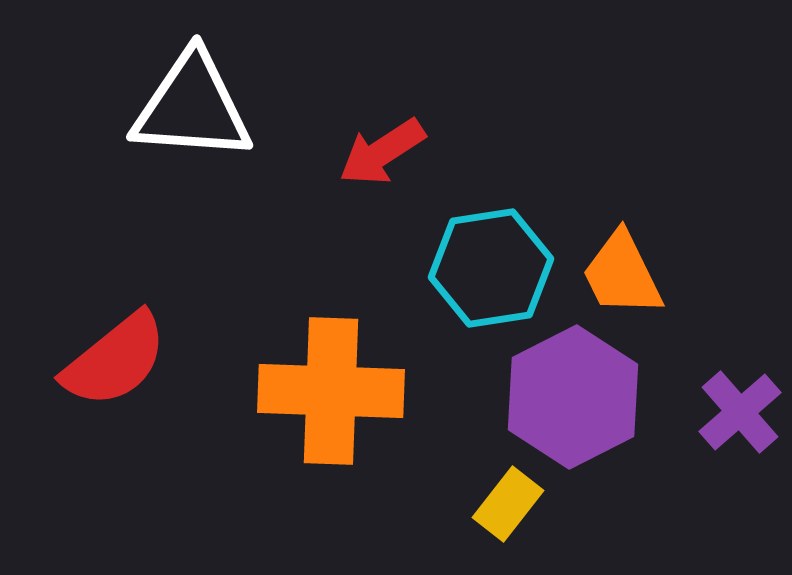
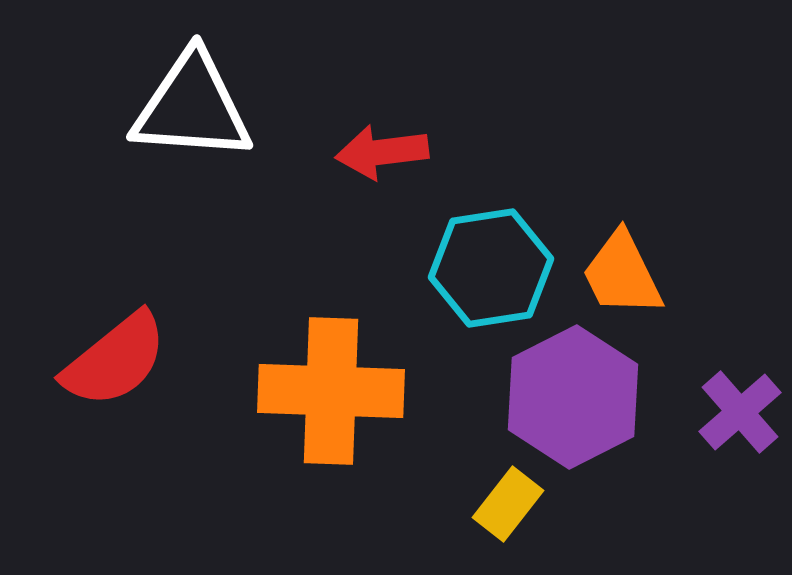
red arrow: rotated 26 degrees clockwise
